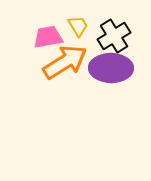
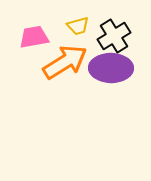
yellow trapezoid: rotated 105 degrees clockwise
pink trapezoid: moved 14 px left
